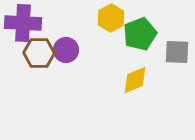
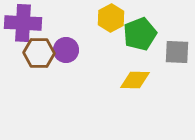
yellow diamond: rotated 24 degrees clockwise
